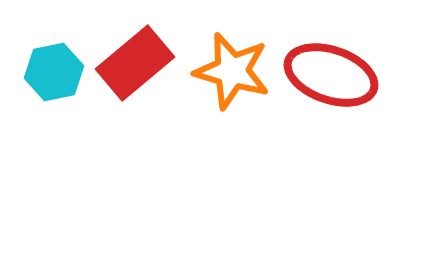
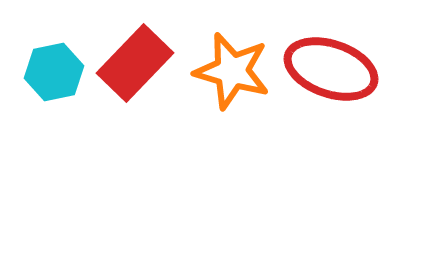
red rectangle: rotated 6 degrees counterclockwise
red ellipse: moved 6 px up
